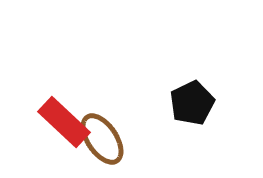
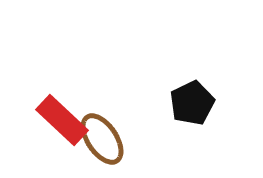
red rectangle: moved 2 px left, 2 px up
